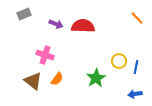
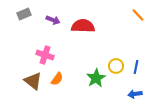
orange line: moved 1 px right, 3 px up
purple arrow: moved 3 px left, 4 px up
yellow circle: moved 3 px left, 5 px down
